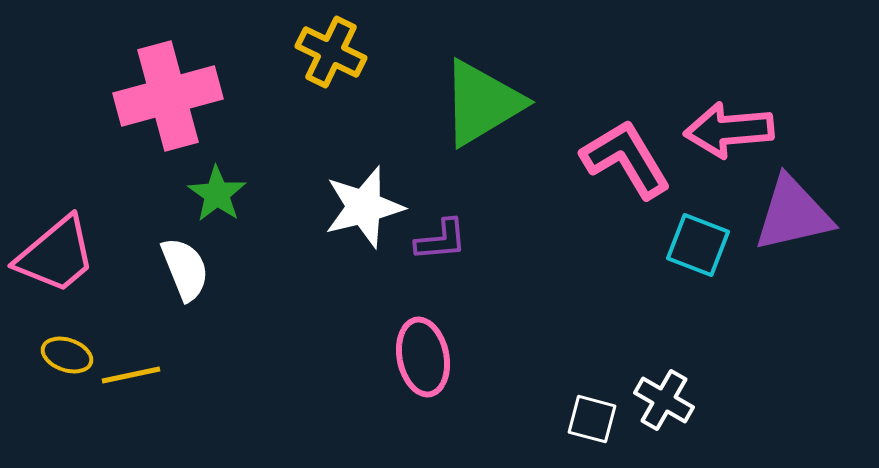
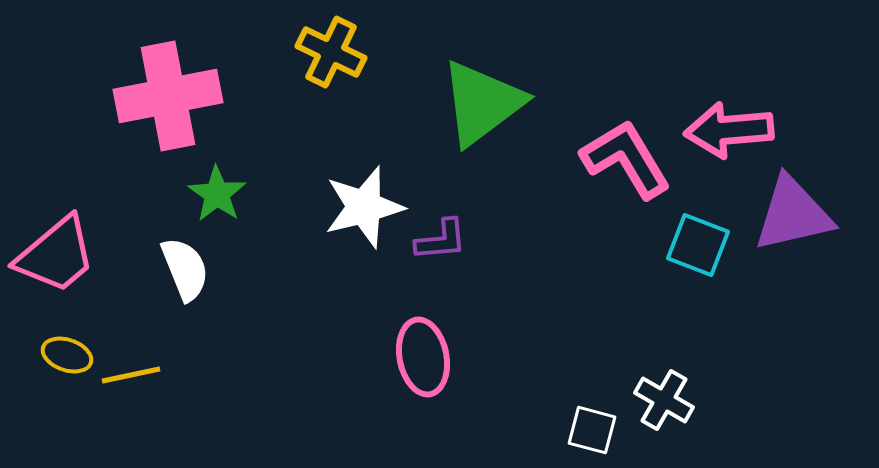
pink cross: rotated 4 degrees clockwise
green triangle: rotated 6 degrees counterclockwise
white square: moved 11 px down
